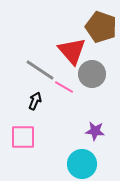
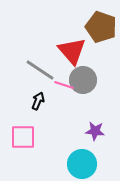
gray circle: moved 9 px left, 6 px down
pink line: moved 2 px up; rotated 12 degrees counterclockwise
black arrow: moved 3 px right
